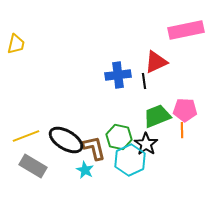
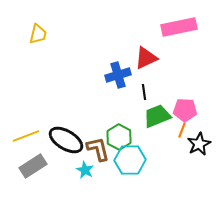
pink rectangle: moved 7 px left, 3 px up
yellow trapezoid: moved 22 px right, 10 px up
red triangle: moved 10 px left, 4 px up
blue cross: rotated 10 degrees counterclockwise
black line: moved 11 px down
orange line: rotated 21 degrees clockwise
green hexagon: rotated 15 degrees clockwise
black star: moved 53 px right; rotated 10 degrees clockwise
brown L-shape: moved 4 px right, 1 px down
cyan hexagon: rotated 24 degrees clockwise
gray rectangle: rotated 64 degrees counterclockwise
